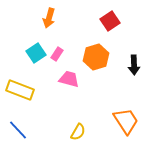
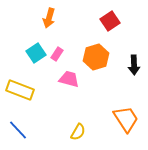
orange trapezoid: moved 2 px up
